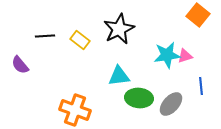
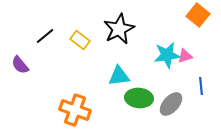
black line: rotated 36 degrees counterclockwise
